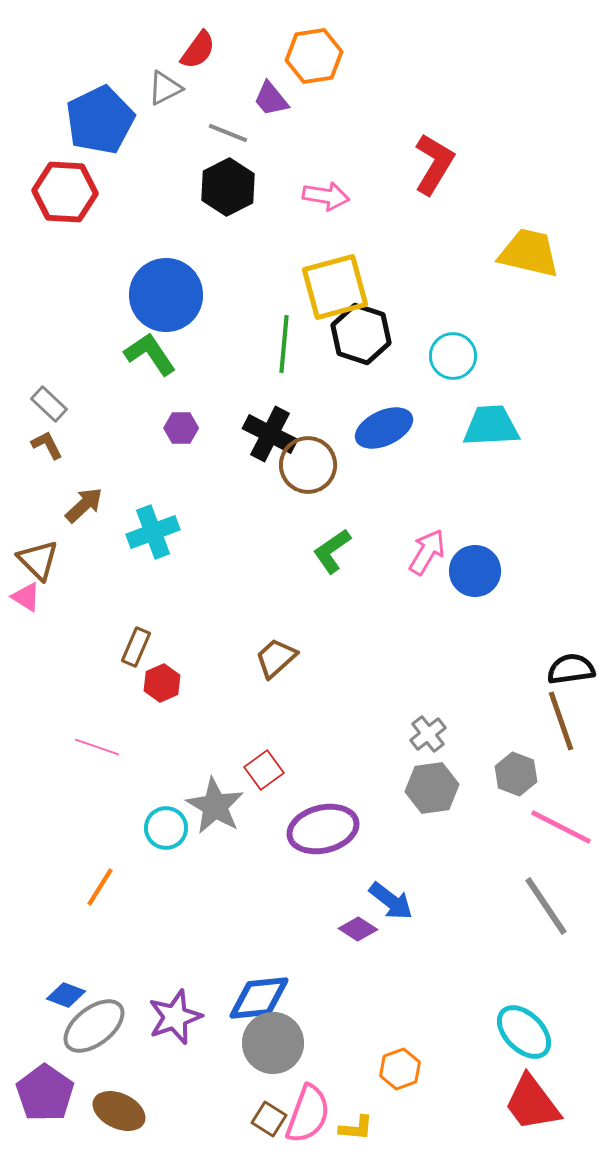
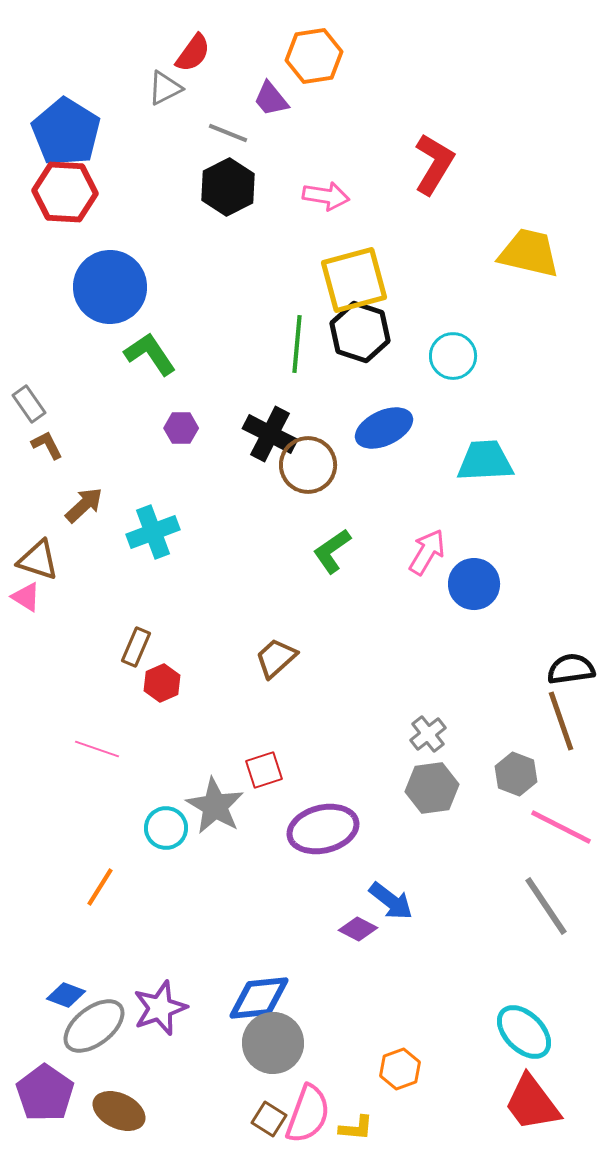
red semicircle at (198, 50): moved 5 px left, 3 px down
blue pentagon at (100, 120): moved 34 px left, 12 px down; rotated 14 degrees counterclockwise
yellow square at (335, 287): moved 19 px right, 7 px up
blue circle at (166, 295): moved 56 px left, 8 px up
black hexagon at (361, 334): moved 1 px left, 2 px up
green line at (284, 344): moved 13 px right
gray rectangle at (49, 404): moved 20 px left; rotated 12 degrees clockwise
cyan trapezoid at (491, 426): moved 6 px left, 35 px down
brown triangle at (38, 560): rotated 27 degrees counterclockwise
blue circle at (475, 571): moved 1 px left, 13 px down
pink line at (97, 747): moved 2 px down
red square at (264, 770): rotated 18 degrees clockwise
purple diamond at (358, 929): rotated 6 degrees counterclockwise
purple star at (175, 1017): moved 15 px left, 9 px up
